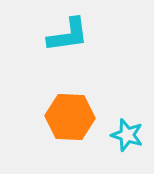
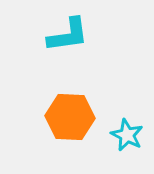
cyan star: rotated 8 degrees clockwise
